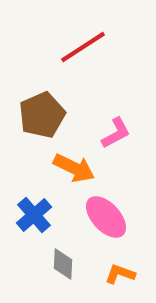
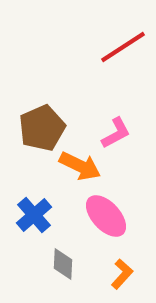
red line: moved 40 px right
brown pentagon: moved 13 px down
orange arrow: moved 6 px right, 2 px up
pink ellipse: moved 1 px up
orange L-shape: moved 2 px right; rotated 112 degrees clockwise
